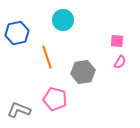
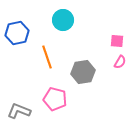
gray L-shape: moved 1 px down
